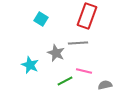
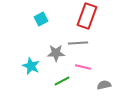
cyan square: rotated 32 degrees clockwise
gray star: rotated 24 degrees counterclockwise
cyan star: moved 1 px right, 1 px down
pink line: moved 1 px left, 4 px up
green line: moved 3 px left
gray semicircle: moved 1 px left
